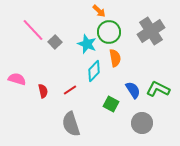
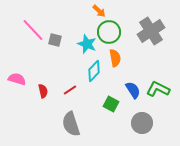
gray square: moved 2 px up; rotated 32 degrees counterclockwise
